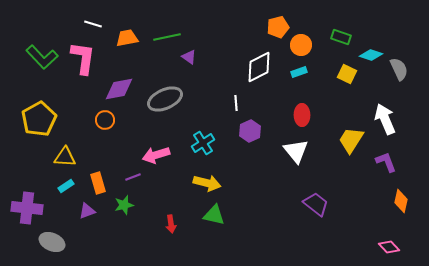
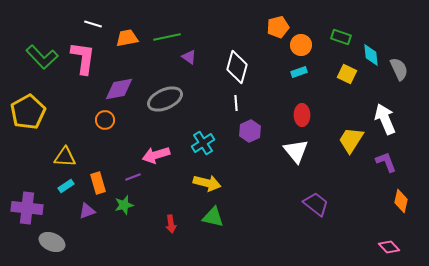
cyan diamond at (371, 55): rotated 65 degrees clockwise
white diamond at (259, 67): moved 22 px left; rotated 48 degrees counterclockwise
yellow pentagon at (39, 119): moved 11 px left, 7 px up
green triangle at (214, 215): moved 1 px left, 2 px down
